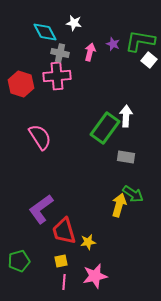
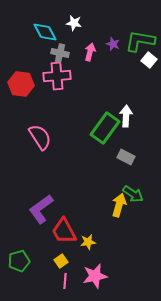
red hexagon: rotated 10 degrees counterclockwise
gray rectangle: rotated 18 degrees clockwise
red trapezoid: rotated 12 degrees counterclockwise
yellow square: rotated 24 degrees counterclockwise
pink line: moved 1 px right, 1 px up
